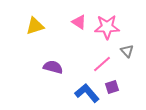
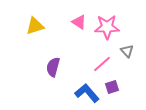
purple semicircle: rotated 90 degrees counterclockwise
